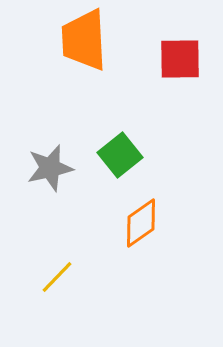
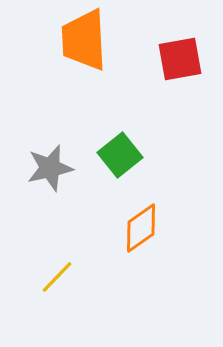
red square: rotated 9 degrees counterclockwise
orange diamond: moved 5 px down
